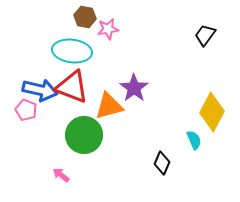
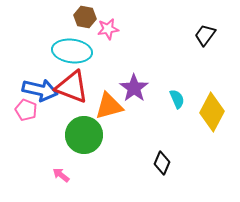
cyan semicircle: moved 17 px left, 41 px up
